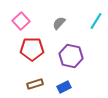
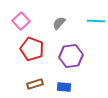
cyan line: rotated 60 degrees clockwise
red pentagon: rotated 20 degrees clockwise
purple hexagon: rotated 20 degrees counterclockwise
blue rectangle: rotated 32 degrees clockwise
